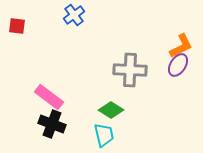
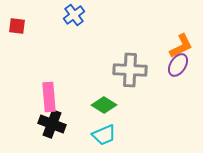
pink rectangle: rotated 48 degrees clockwise
green diamond: moved 7 px left, 5 px up
cyan trapezoid: rotated 80 degrees clockwise
